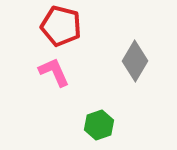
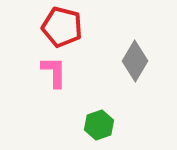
red pentagon: moved 1 px right, 1 px down
pink L-shape: rotated 24 degrees clockwise
